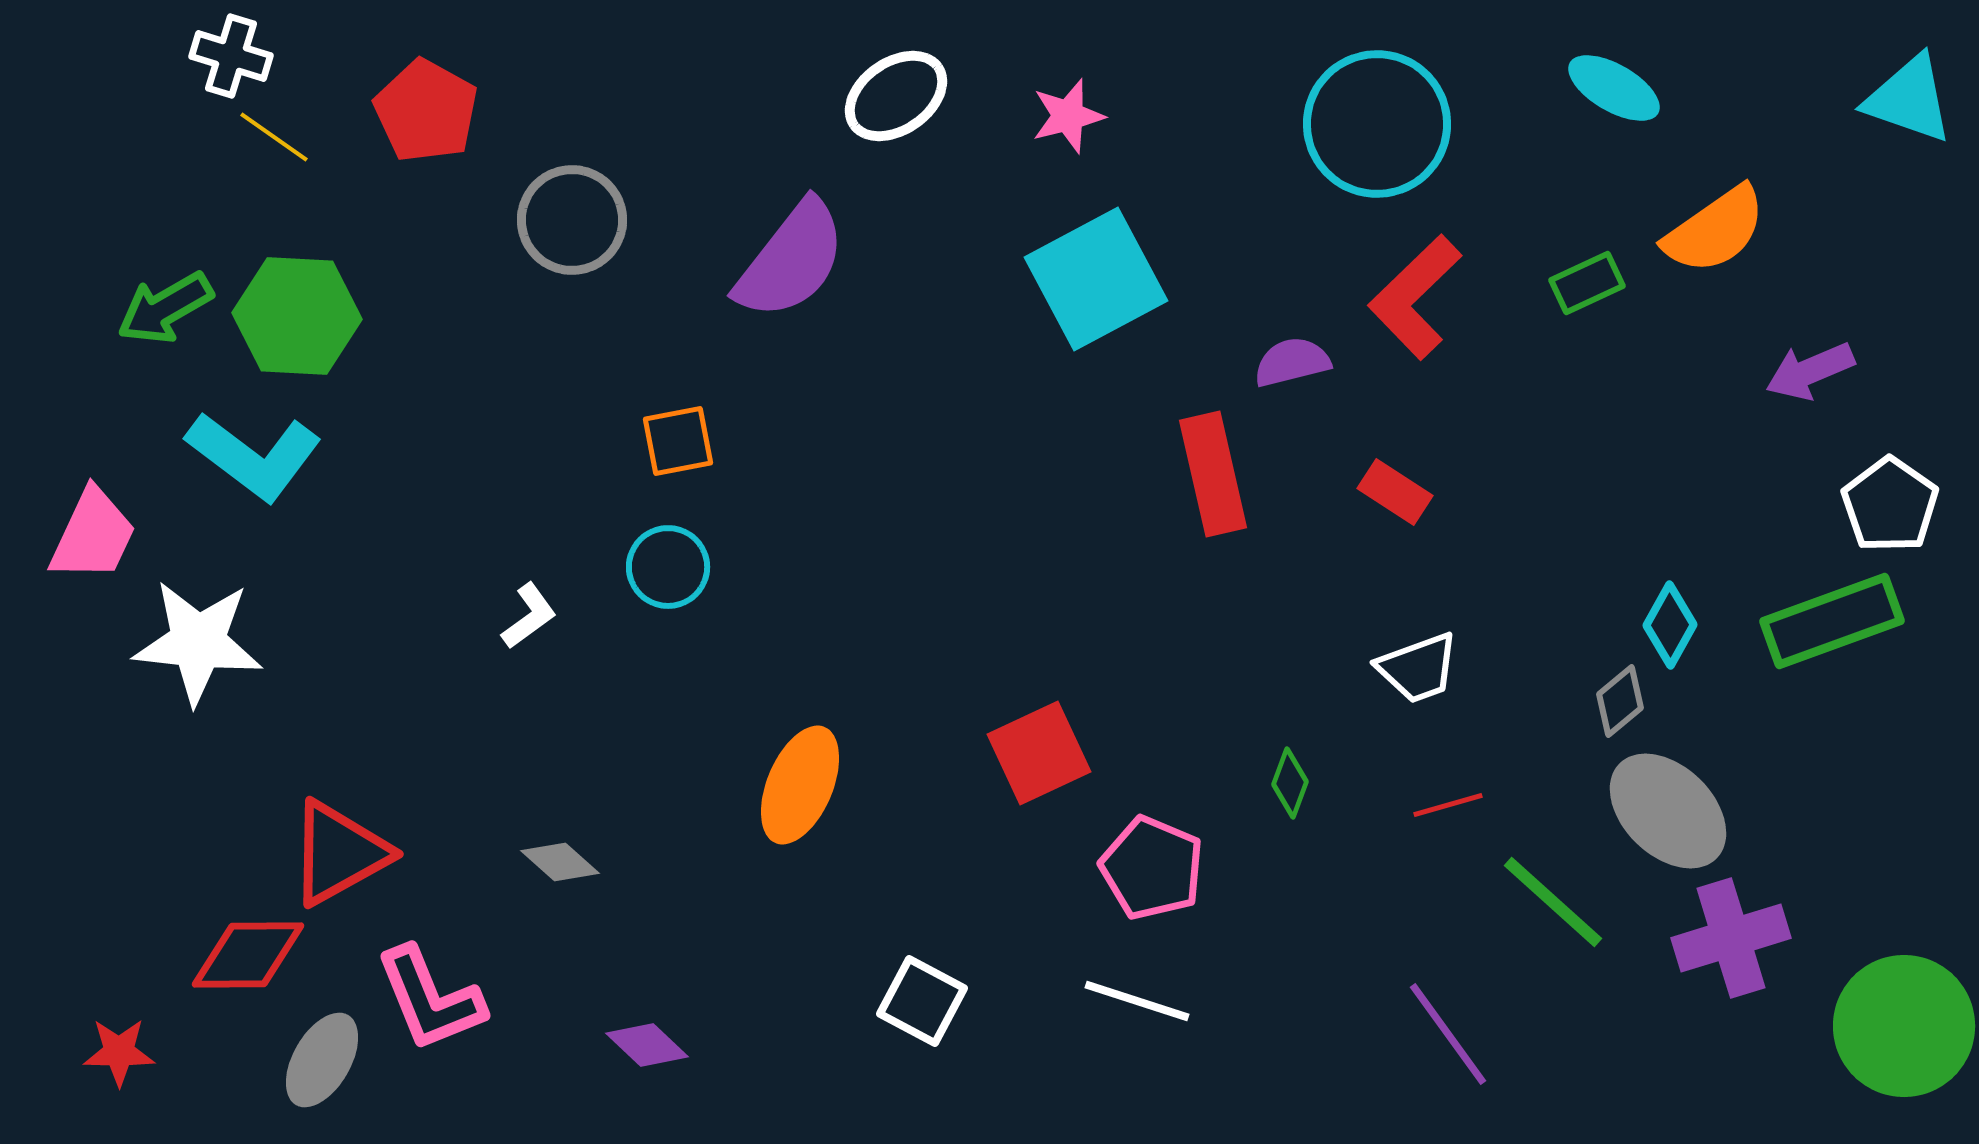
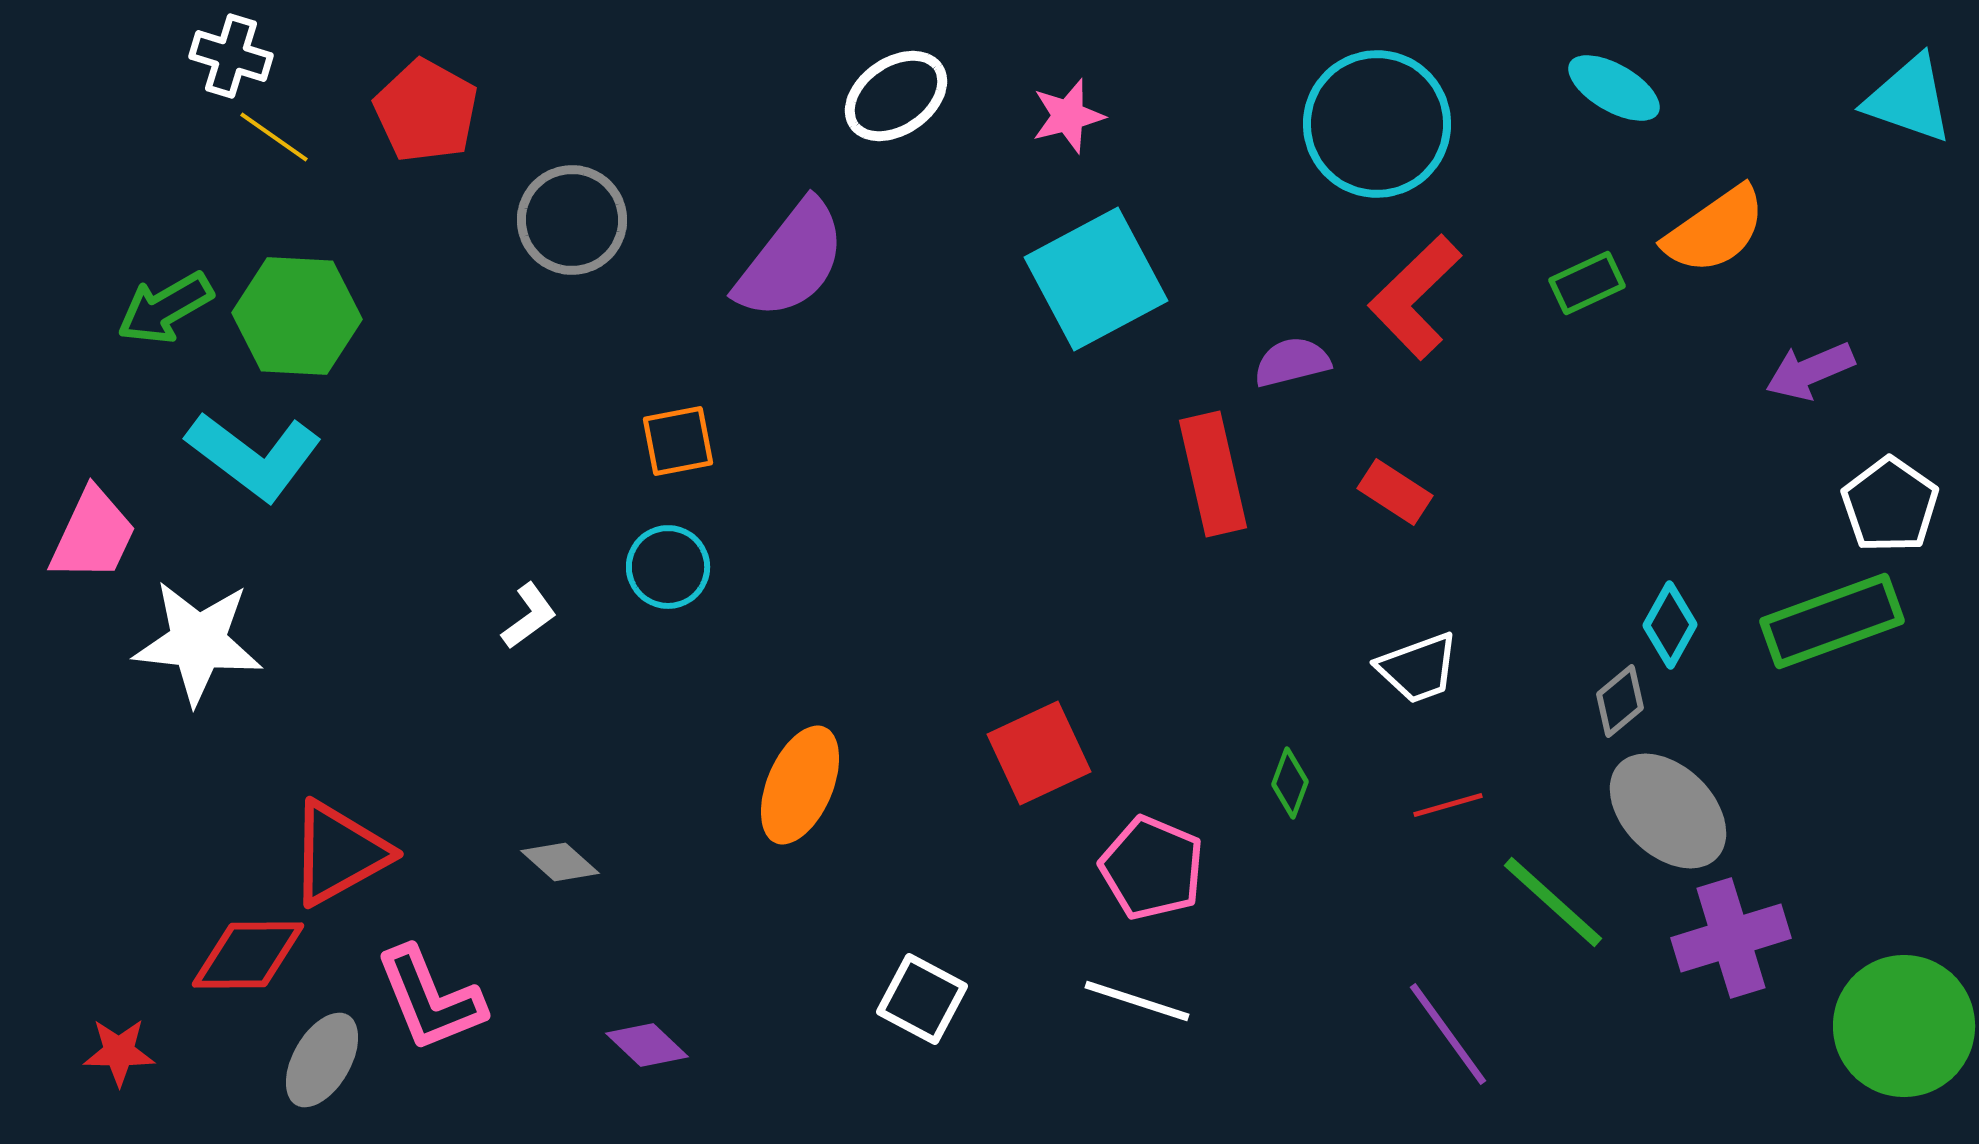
white square at (922, 1001): moved 2 px up
